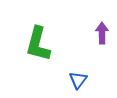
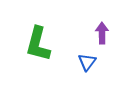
blue triangle: moved 9 px right, 18 px up
